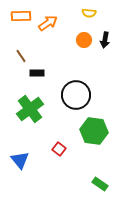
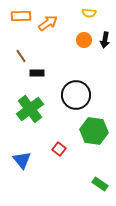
blue triangle: moved 2 px right
